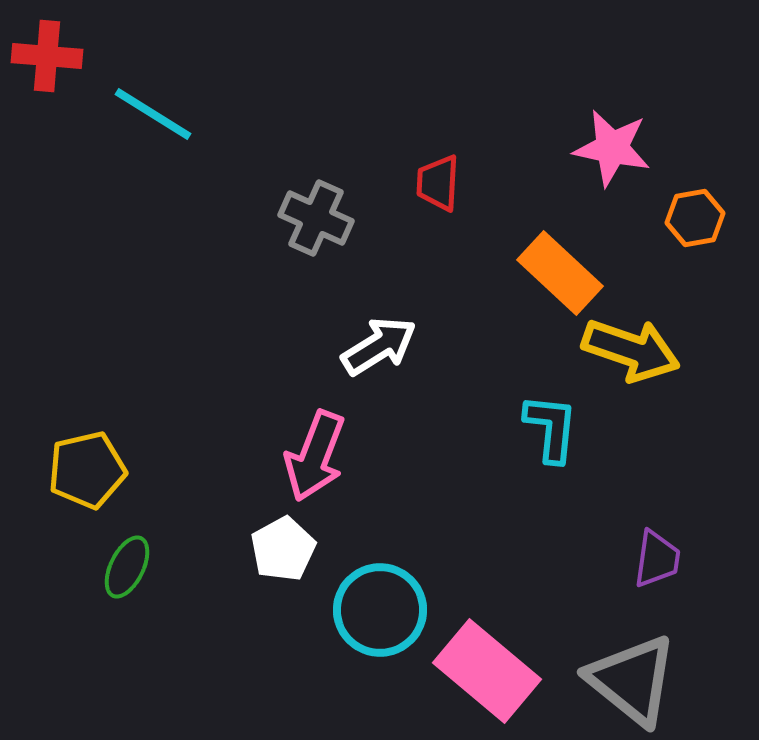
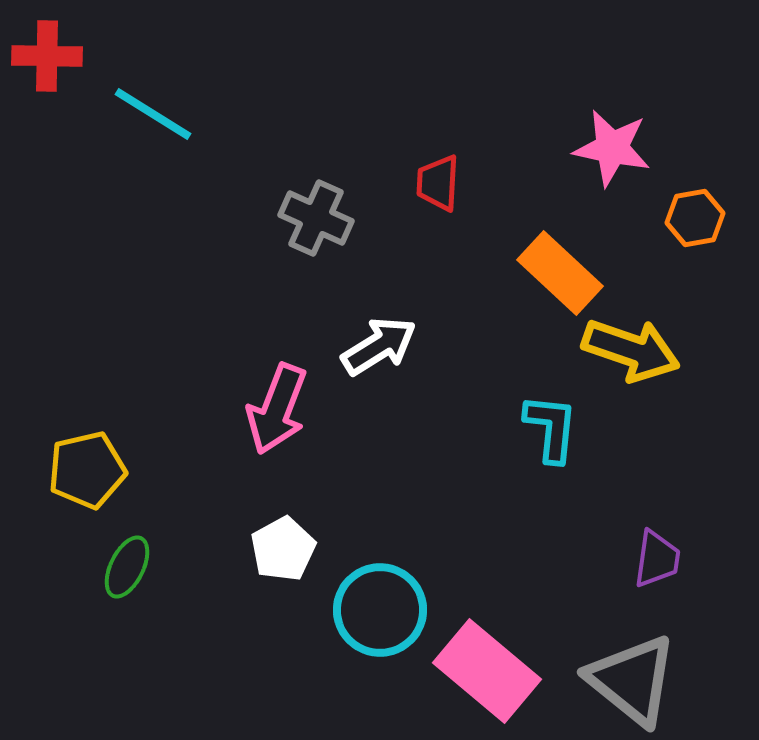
red cross: rotated 4 degrees counterclockwise
pink arrow: moved 38 px left, 47 px up
